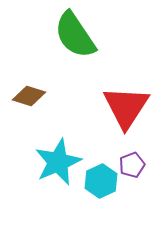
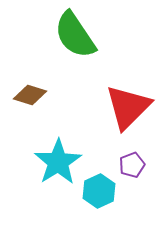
brown diamond: moved 1 px right, 1 px up
red triangle: moved 2 px right; rotated 12 degrees clockwise
cyan star: rotated 9 degrees counterclockwise
cyan hexagon: moved 2 px left, 10 px down
